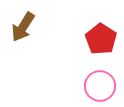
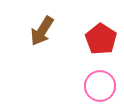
brown arrow: moved 19 px right, 4 px down
